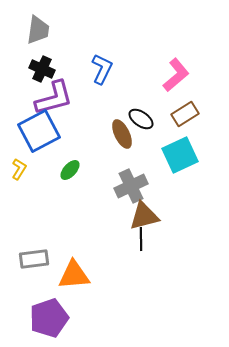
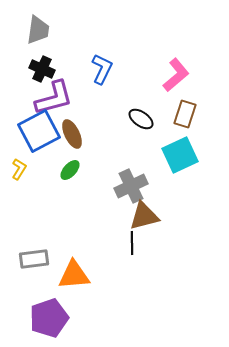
brown rectangle: rotated 40 degrees counterclockwise
brown ellipse: moved 50 px left
black line: moved 9 px left, 4 px down
